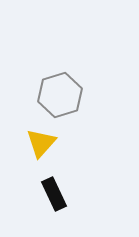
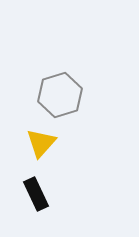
black rectangle: moved 18 px left
